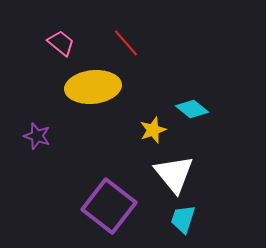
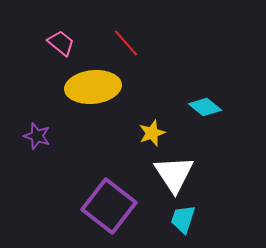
cyan diamond: moved 13 px right, 2 px up
yellow star: moved 1 px left, 3 px down
white triangle: rotated 6 degrees clockwise
